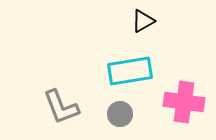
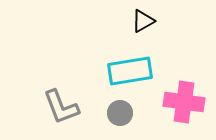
gray circle: moved 1 px up
